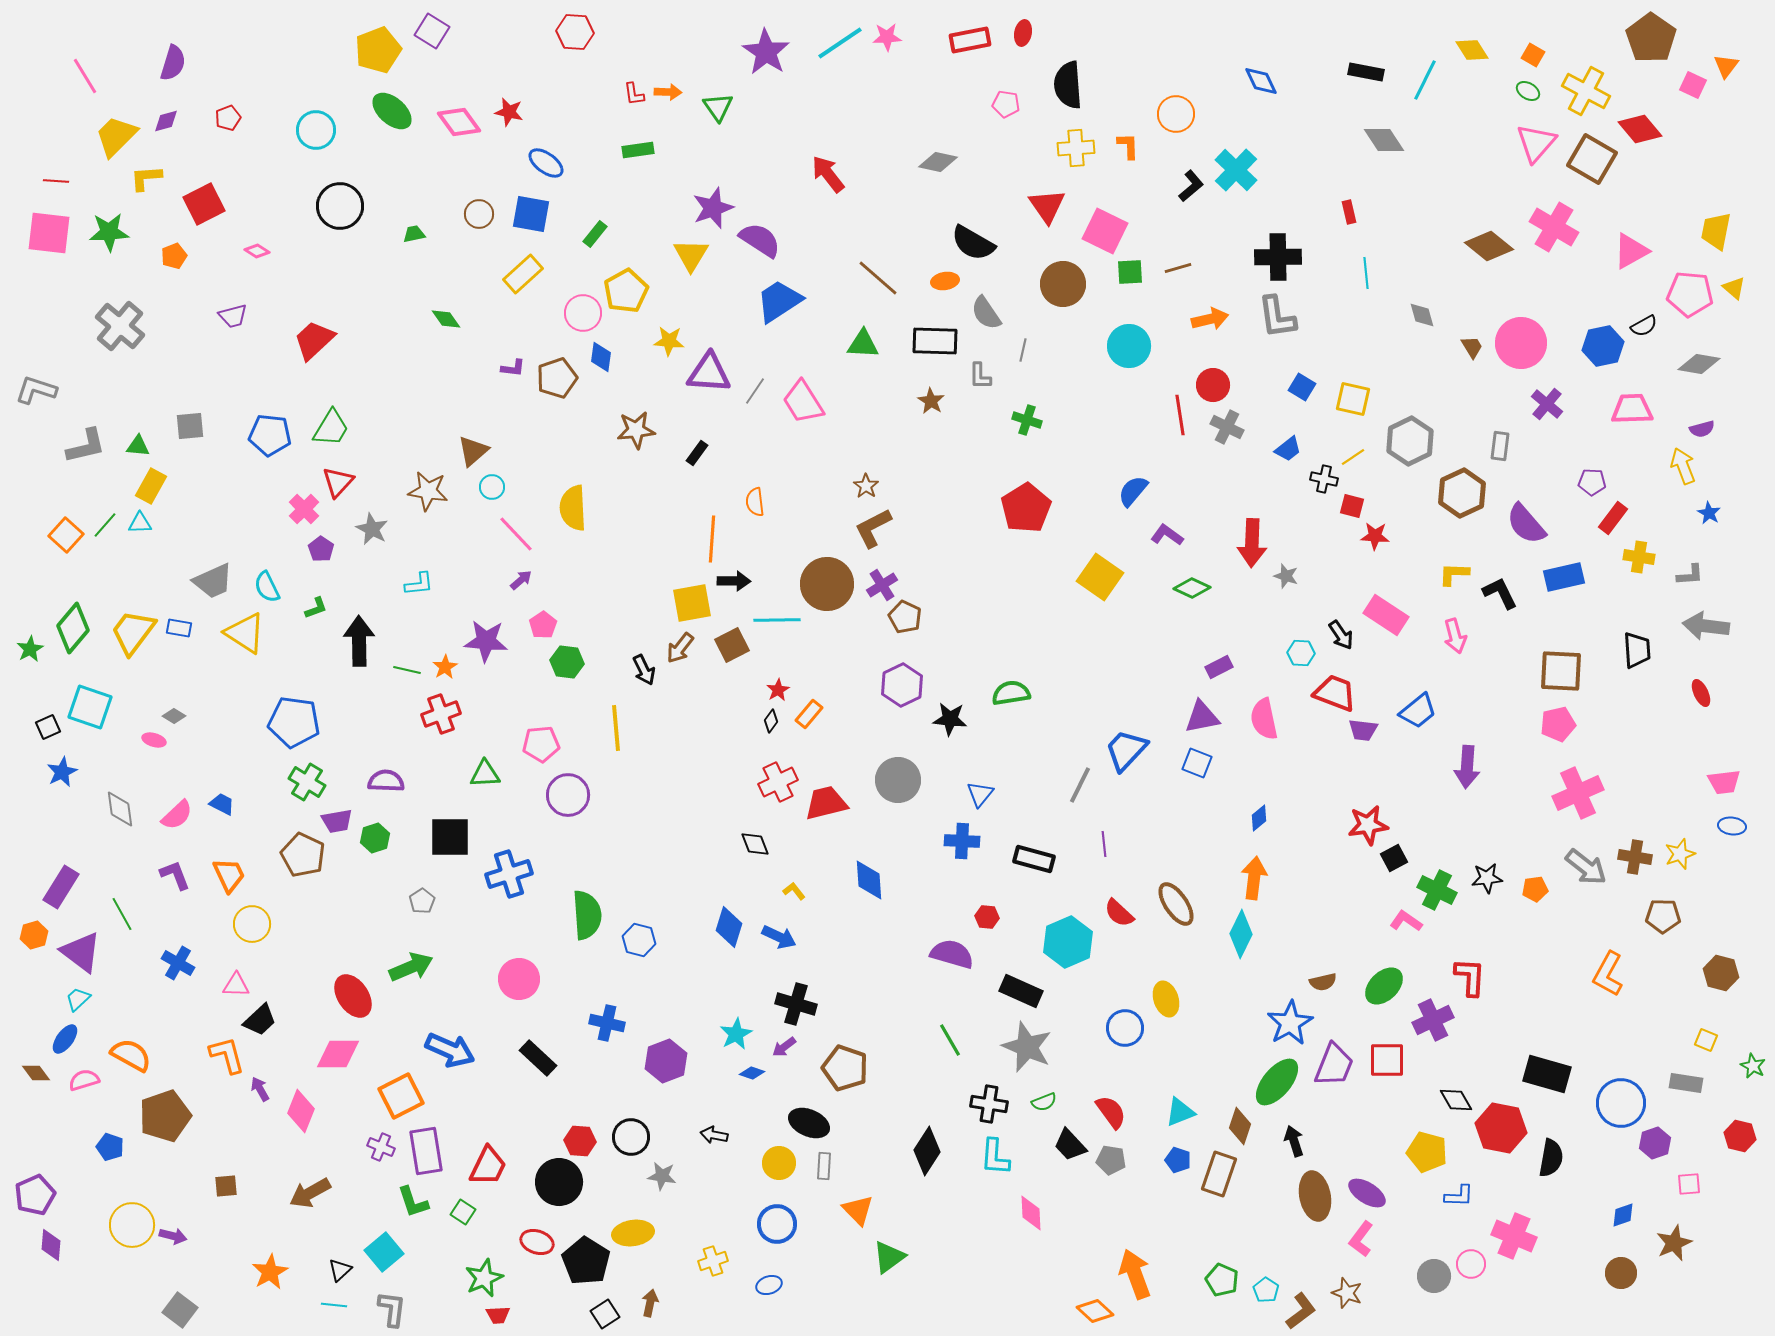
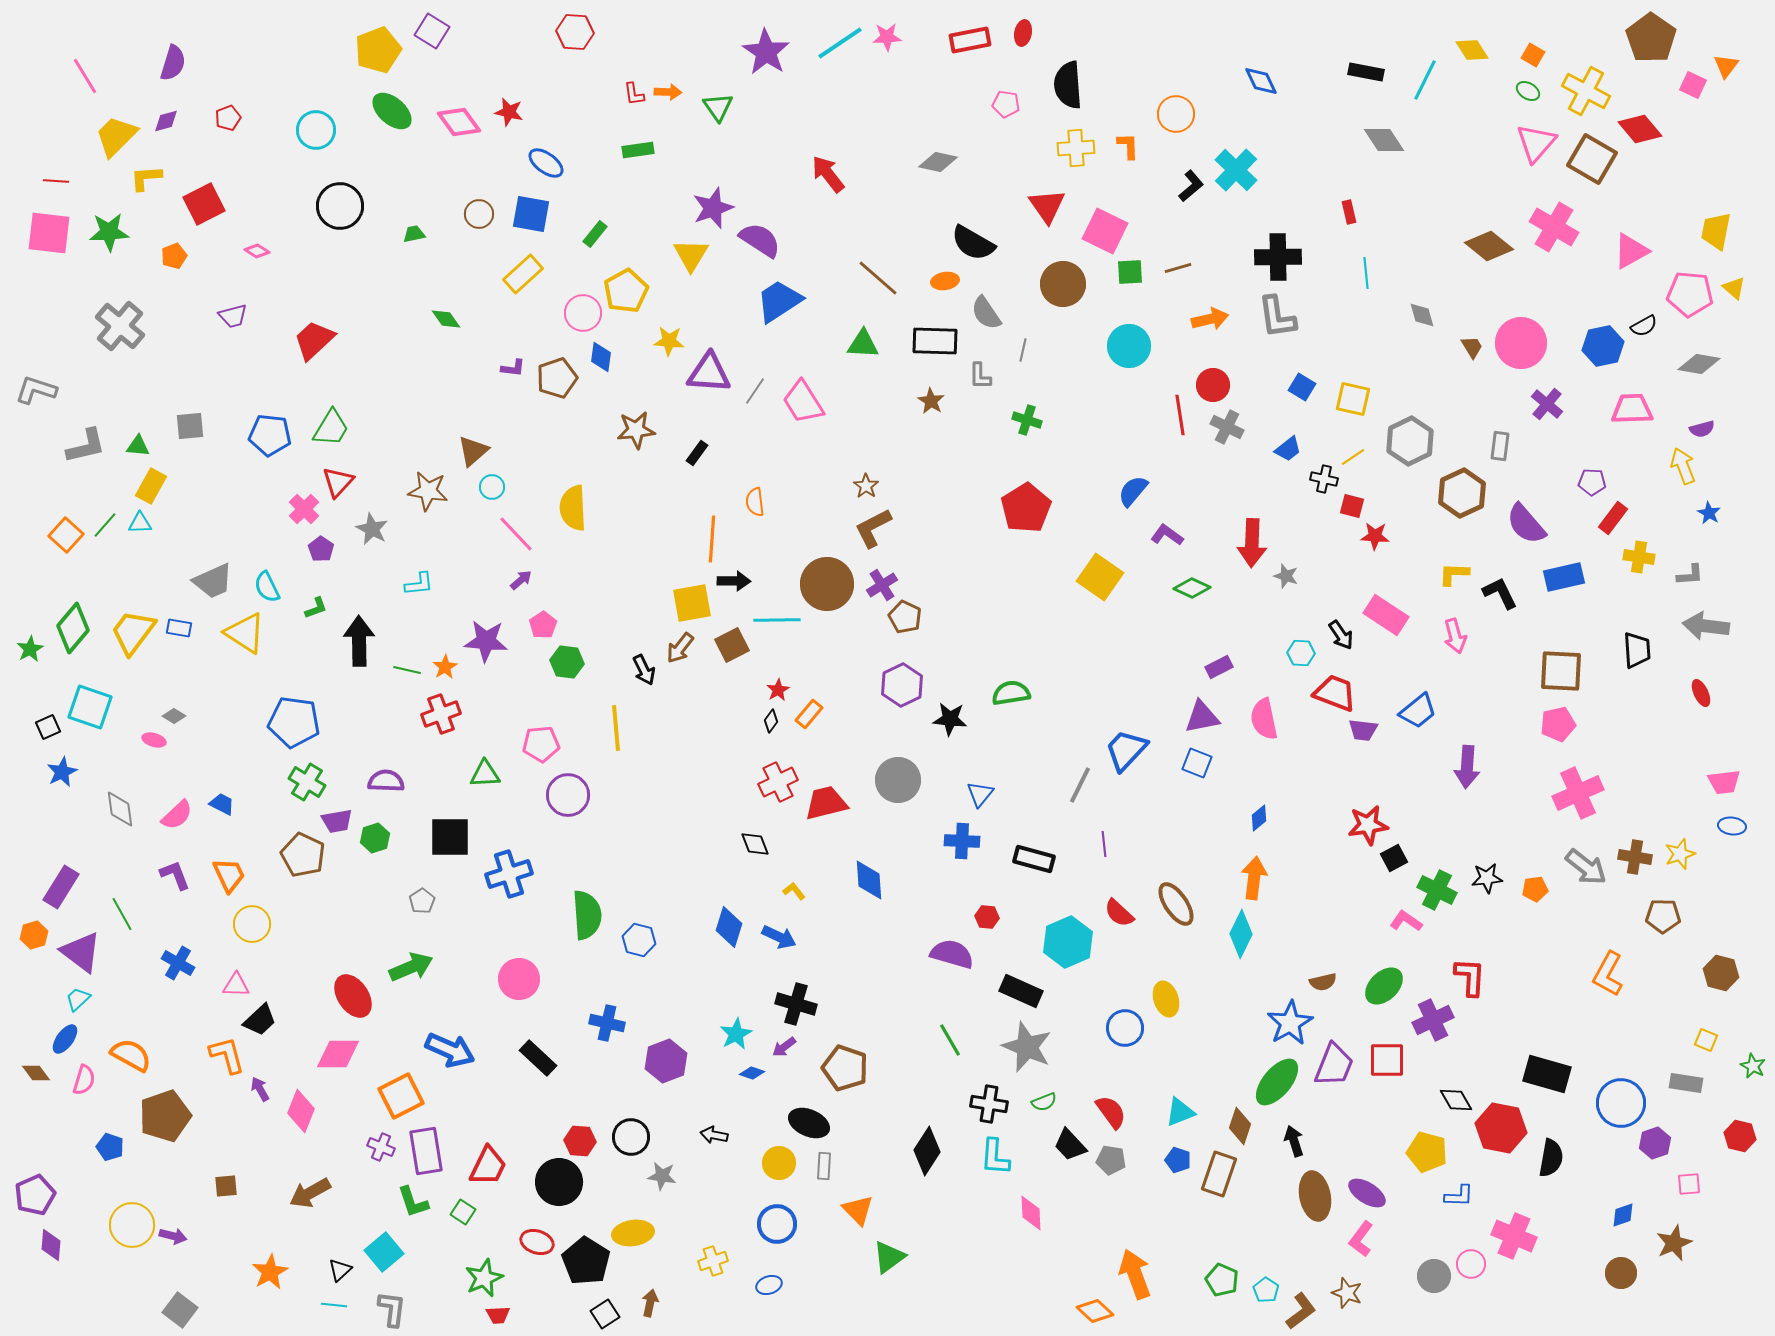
pink semicircle at (84, 1080): rotated 124 degrees clockwise
